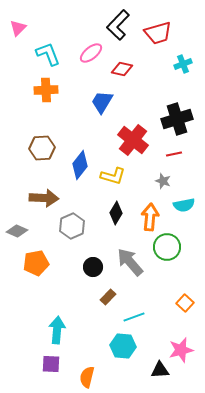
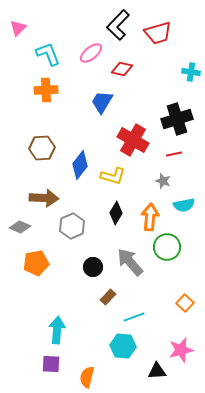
cyan cross: moved 8 px right, 8 px down; rotated 30 degrees clockwise
red cross: rotated 8 degrees counterclockwise
gray diamond: moved 3 px right, 4 px up
black triangle: moved 3 px left, 1 px down
